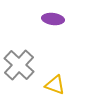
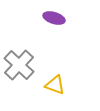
purple ellipse: moved 1 px right, 1 px up; rotated 10 degrees clockwise
